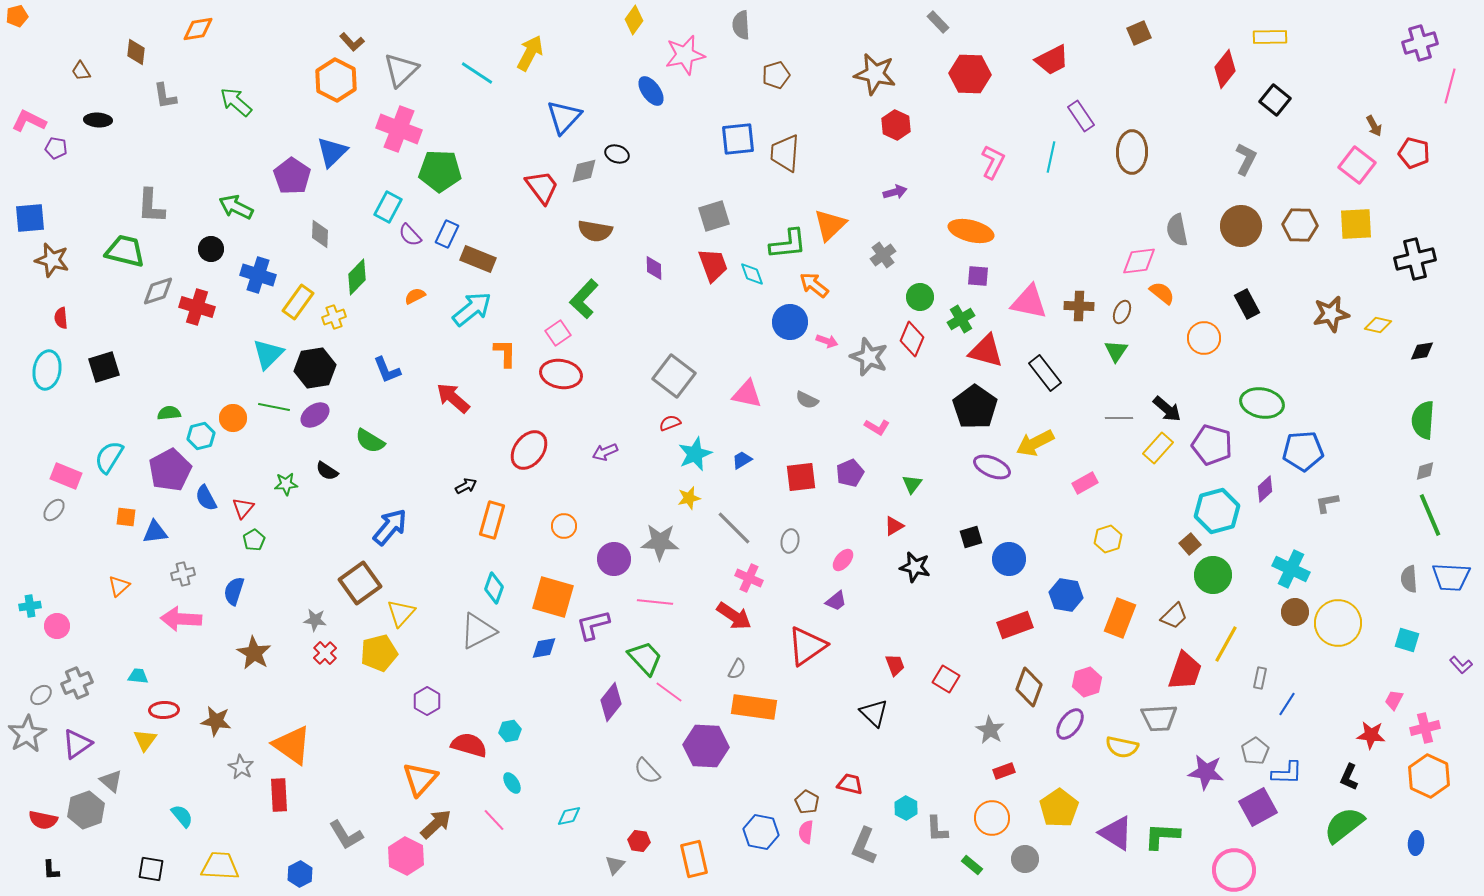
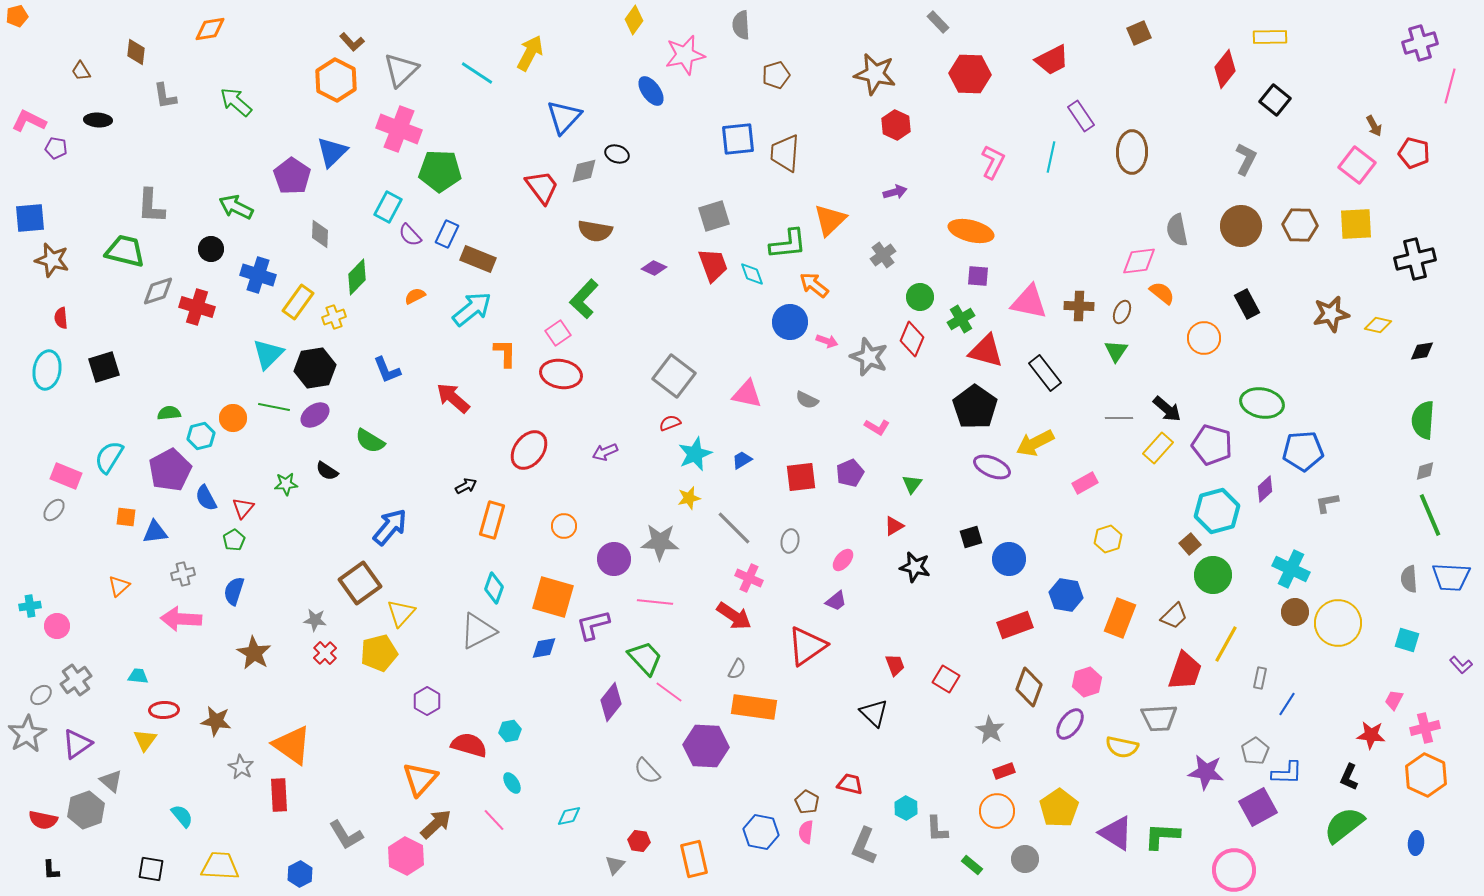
orange diamond at (198, 29): moved 12 px right
orange triangle at (830, 225): moved 5 px up
purple diamond at (654, 268): rotated 65 degrees counterclockwise
green pentagon at (254, 540): moved 20 px left
gray cross at (77, 683): moved 1 px left, 3 px up; rotated 12 degrees counterclockwise
orange hexagon at (1429, 776): moved 3 px left, 1 px up
orange circle at (992, 818): moved 5 px right, 7 px up
